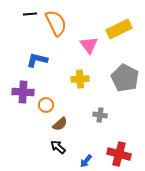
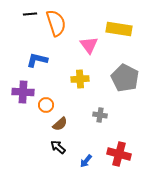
orange semicircle: rotated 8 degrees clockwise
yellow rectangle: rotated 35 degrees clockwise
